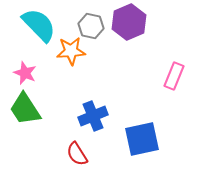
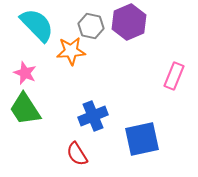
cyan semicircle: moved 2 px left
